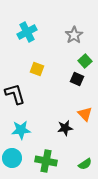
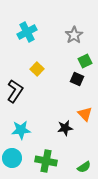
green square: rotated 16 degrees clockwise
yellow square: rotated 24 degrees clockwise
black L-shape: moved 3 px up; rotated 50 degrees clockwise
green semicircle: moved 1 px left, 3 px down
